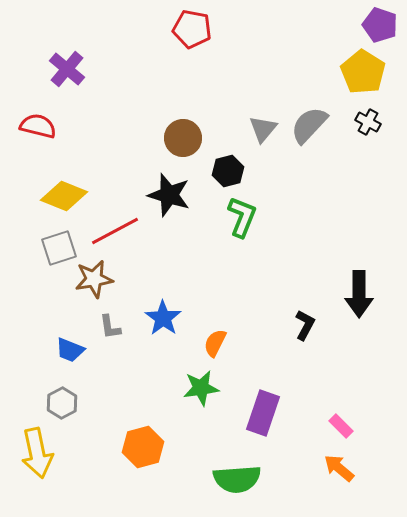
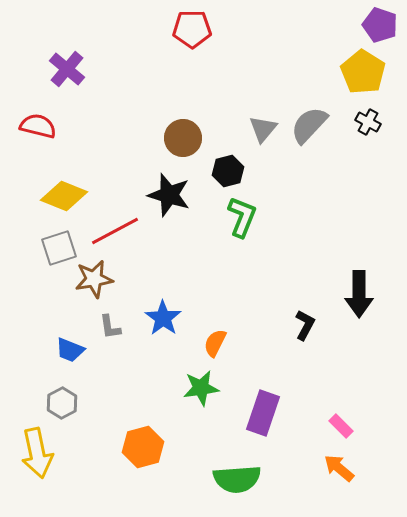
red pentagon: rotated 12 degrees counterclockwise
